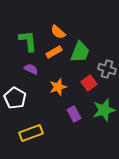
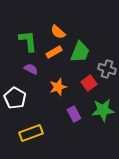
green star: moved 1 px left; rotated 10 degrees clockwise
